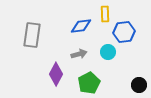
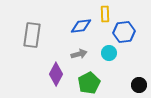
cyan circle: moved 1 px right, 1 px down
